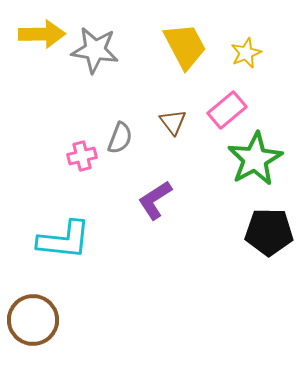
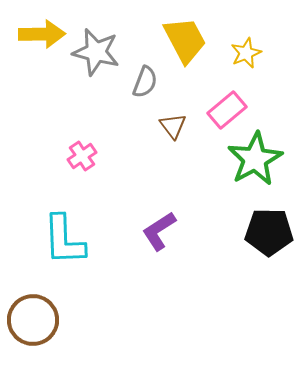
yellow trapezoid: moved 6 px up
gray star: moved 1 px right, 2 px down; rotated 6 degrees clockwise
brown triangle: moved 4 px down
gray semicircle: moved 25 px right, 56 px up
pink cross: rotated 20 degrees counterclockwise
purple L-shape: moved 4 px right, 31 px down
cyan L-shape: rotated 82 degrees clockwise
